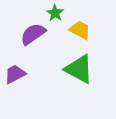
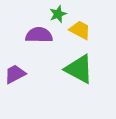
green star: moved 3 px right, 1 px down; rotated 18 degrees clockwise
purple semicircle: moved 6 px right, 1 px down; rotated 36 degrees clockwise
